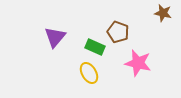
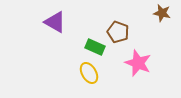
brown star: moved 1 px left
purple triangle: moved 15 px up; rotated 40 degrees counterclockwise
pink star: rotated 8 degrees clockwise
